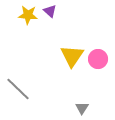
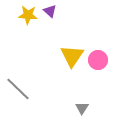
pink circle: moved 1 px down
